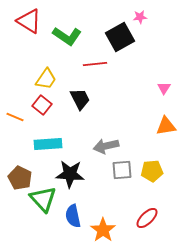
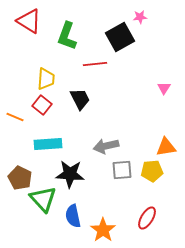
green L-shape: rotated 76 degrees clockwise
yellow trapezoid: rotated 30 degrees counterclockwise
orange triangle: moved 21 px down
red ellipse: rotated 15 degrees counterclockwise
